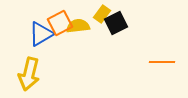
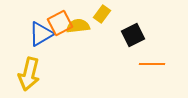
black square: moved 17 px right, 12 px down
orange line: moved 10 px left, 2 px down
